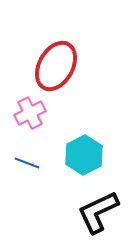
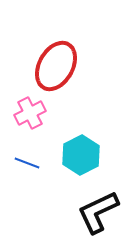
cyan hexagon: moved 3 px left
